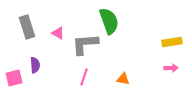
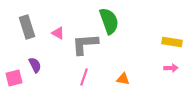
yellow rectangle: rotated 18 degrees clockwise
purple semicircle: rotated 21 degrees counterclockwise
